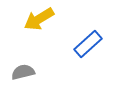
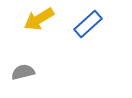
blue rectangle: moved 20 px up
